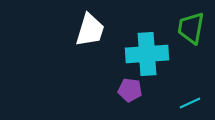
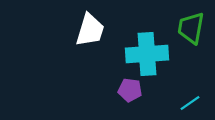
cyan line: rotated 10 degrees counterclockwise
